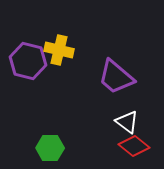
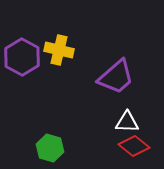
purple hexagon: moved 6 px left, 4 px up; rotated 15 degrees clockwise
purple trapezoid: rotated 81 degrees counterclockwise
white triangle: rotated 35 degrees counterclockwise
green hexagon: rotated 16 degrees clockwise
